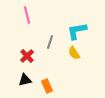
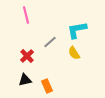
pink line: moved 1 px left
cyan L-shape: moved 1 px up
gray line: rotated 32 degrees clockwise
